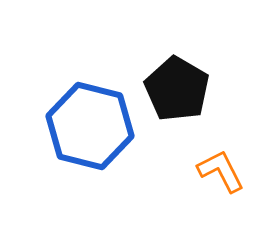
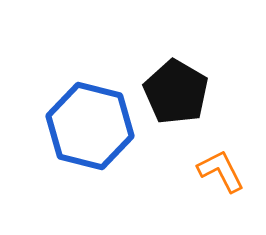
black pentagon: moved 1 px left, 3 px down
